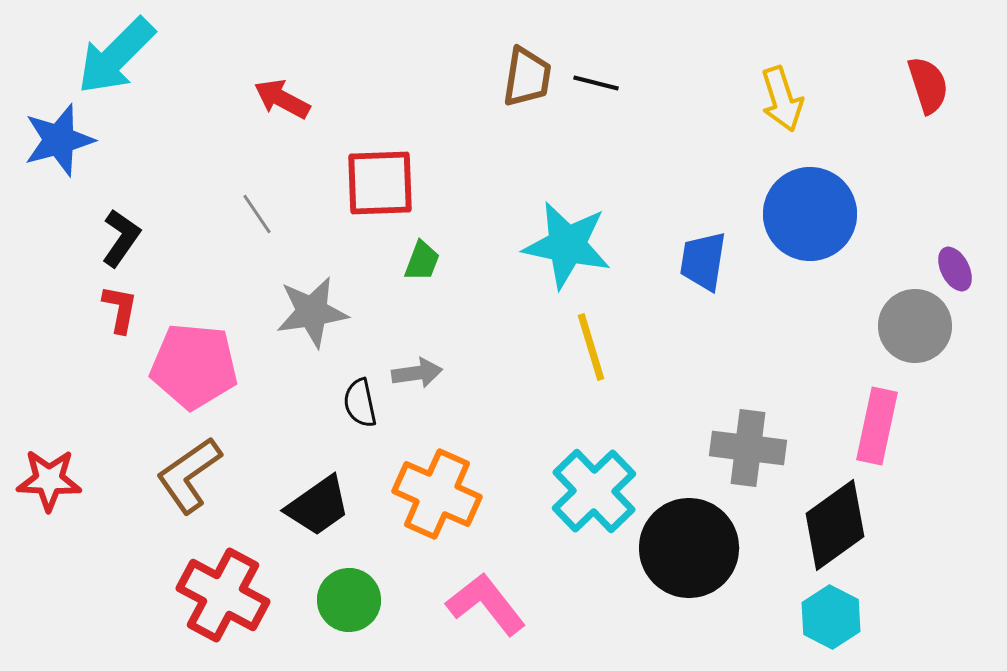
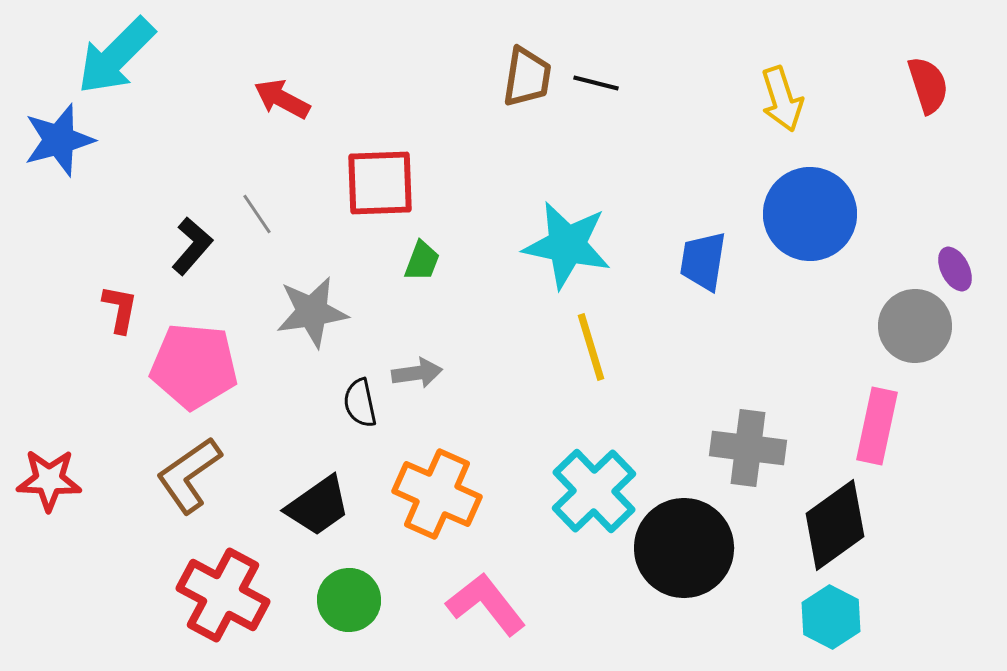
black L-shape: moved 71 px right, 8 px down; rotated 6 degrees clockwise
black circle: moved 5 px left
